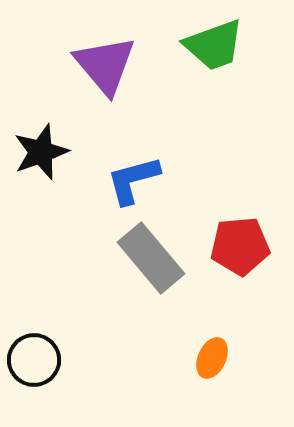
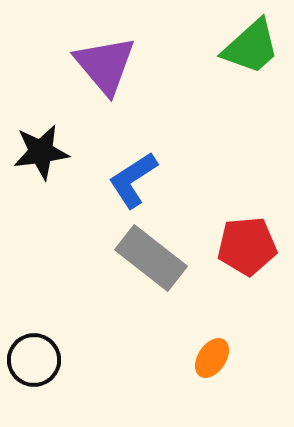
green trapezoid: moved 37 px right, 2 px down; rotated 22 degrees counterclockwise
black star: rotated 12 degrees clockwise
blue L-shape: rotated 18 degrees counterclockwise
red pentagon: moved 7 px right
gray rectangle: rotated 12 degrees counterclockwise
orange ellipse: rotated 9 degrees clockwise
